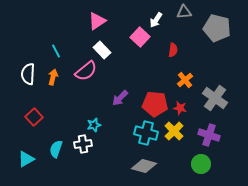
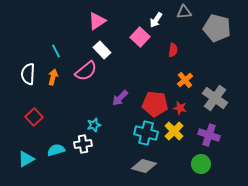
cyan semicircle: moved 1 px down; rotated 54 degrees clockwise
